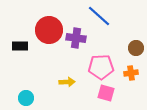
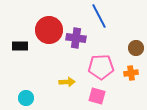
blue line: rotated 20 degrees clockwise
pink square: moved 9 px left, 3 px down
